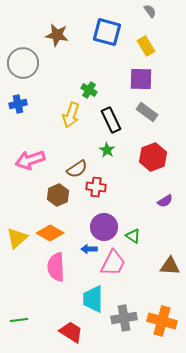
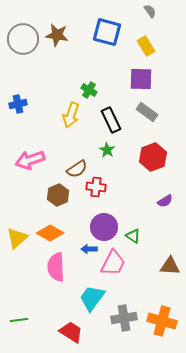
gray circle: moved 24 px up
cyan trapezoid: moved 1 px left, 1 px up; rotated 36 degrees clockwise
